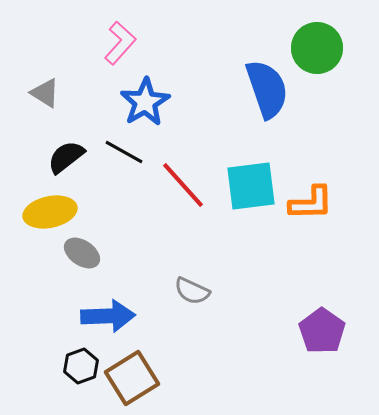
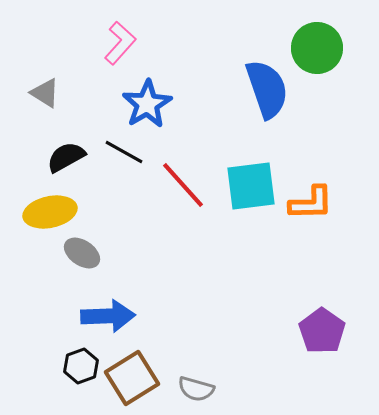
blue star: moved 2 px right, 2 px down
black semicircle: rotated 9 degrees clockwise
gray semicircle: moved 4 px right, 98 px down; rotated 9 degrees counterclockwise
